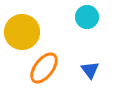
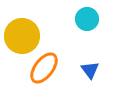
cyan circle: moved 2 px down
yellow circle: moved 4 px down
